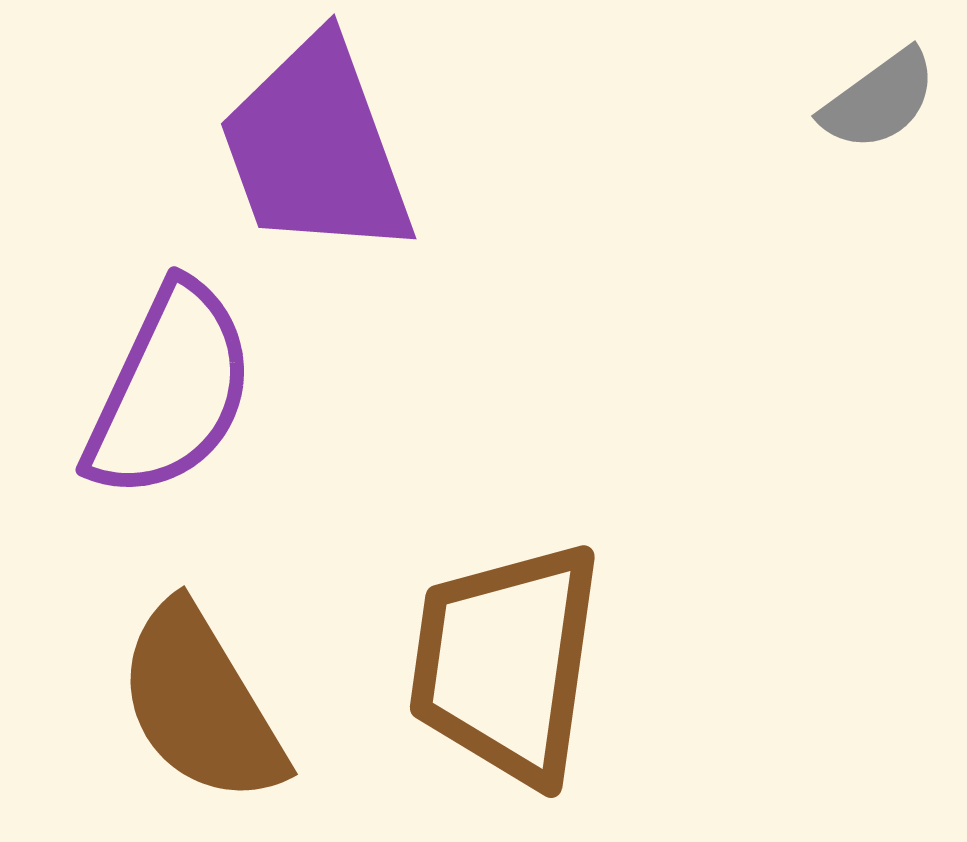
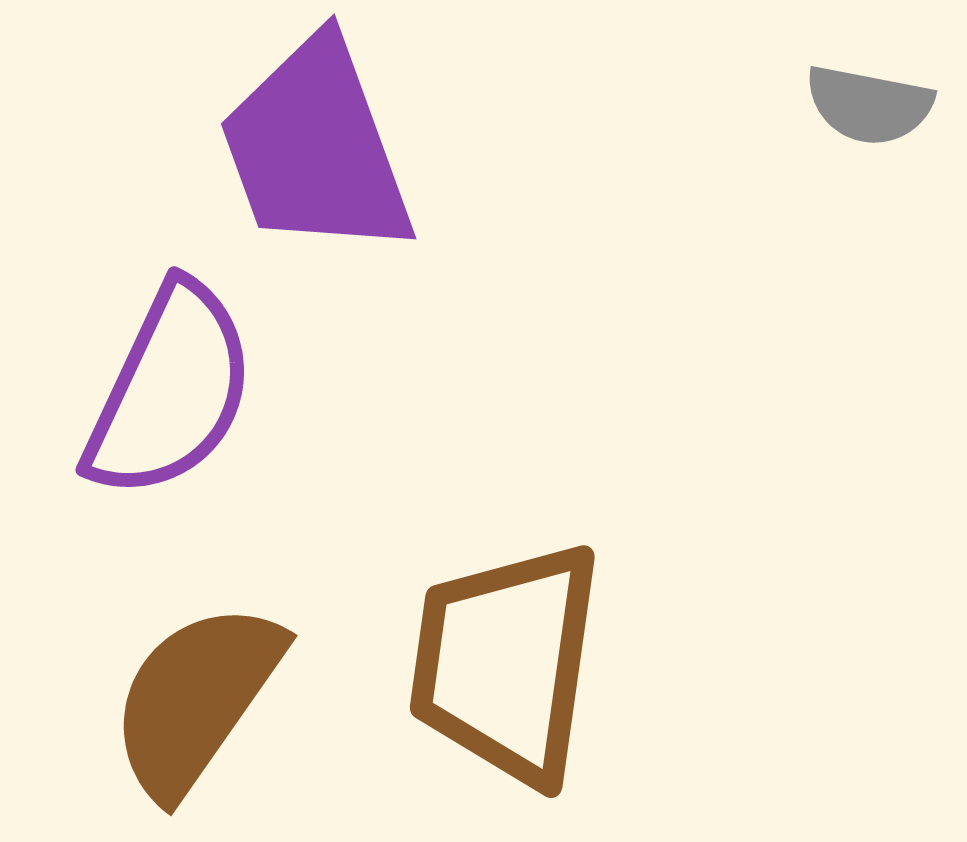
gray semicircle: moved 10 px left, 5 px down; rotated 47 degrees clockwise
brown semicircle: moved 5 px left, 5 px up; rotated 66 degrees clockwise
